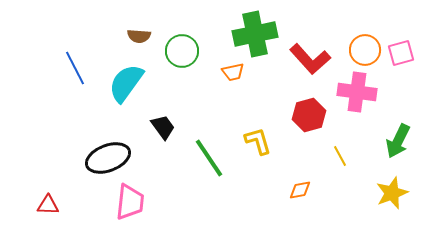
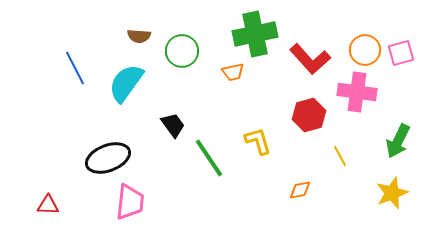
black trapezoid: moved 10 px right, 2 px up
